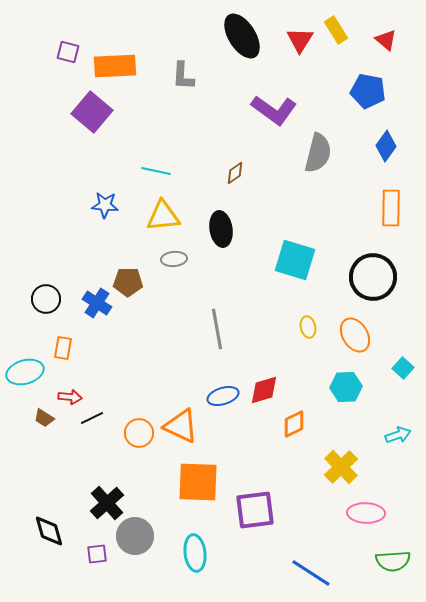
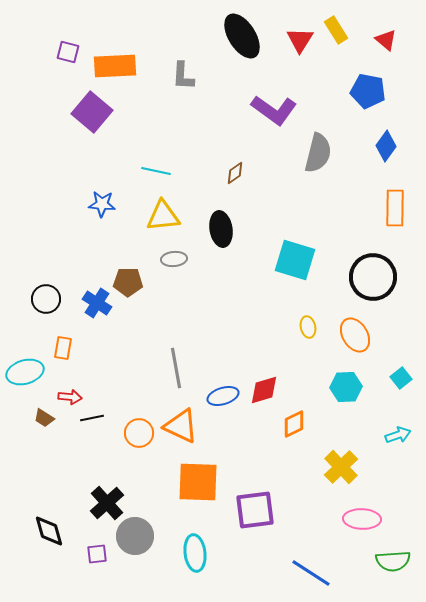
blue star at (105, 205): moved 3 px left, 1 px up
orange rectangle at (391, 208): moved 4 px right
gray line at (217, 329): moved 41 px left, 39 px down
cyan square at (403, 368): moved 2 px left, 10 px down; rotated 10 degrees clockwise
black line at (92, 418): rotated 15 degrees clockwise
pink ellipse at (366, 513): moved 4 px left, 6 px down
